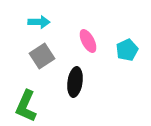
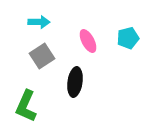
cyan pentagon: moved 1 px right, 12 px up; rotated 10 degrees clockwise
